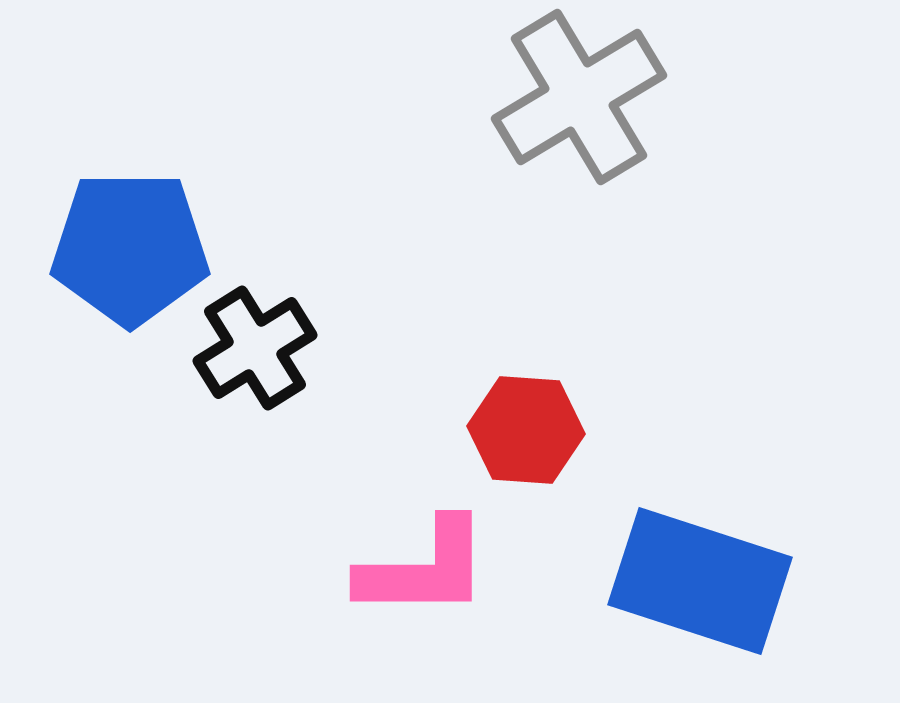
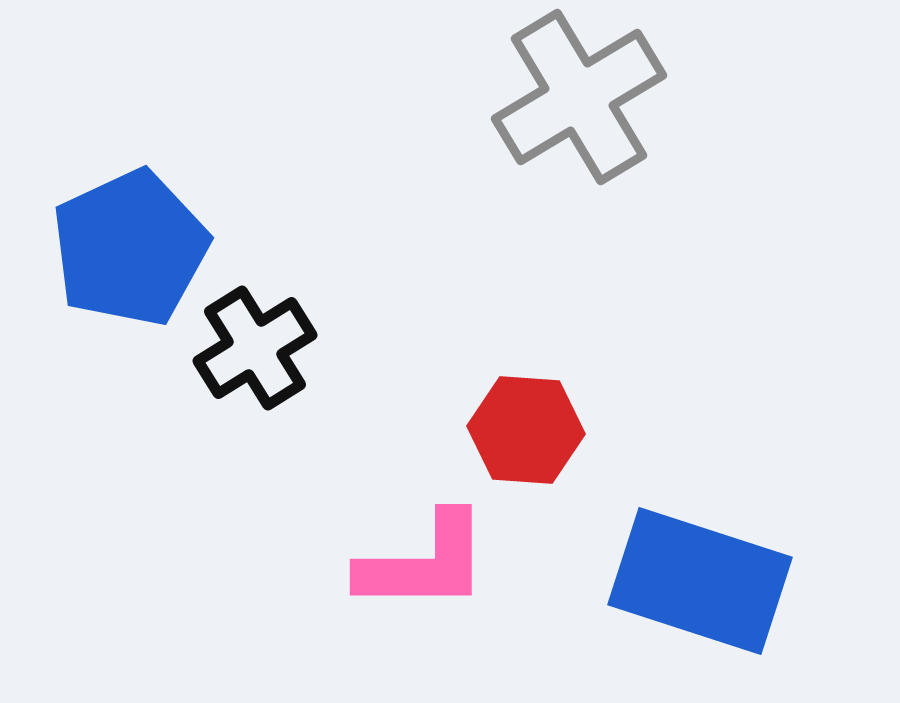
blue pentagon: rotated 25 degrees counterclockwise
pink L-shape: moved 6 px up
